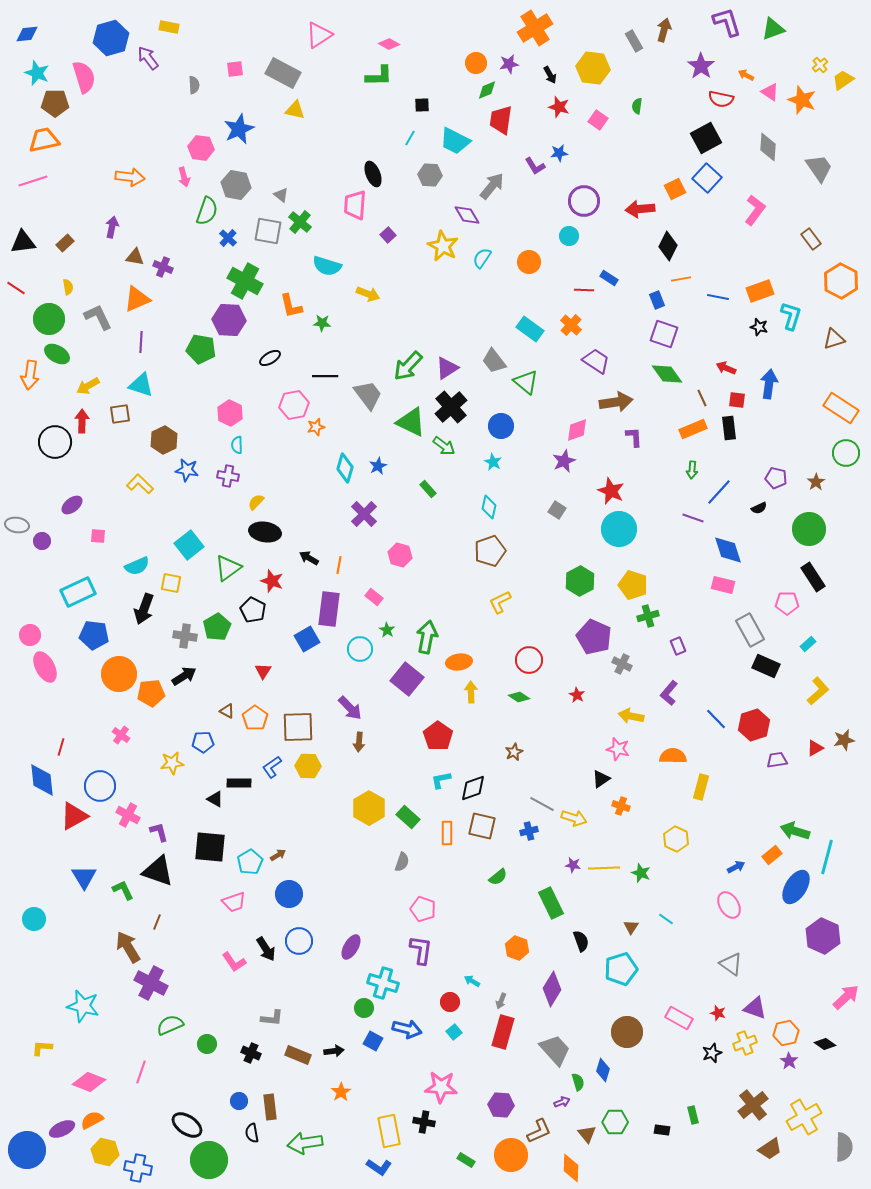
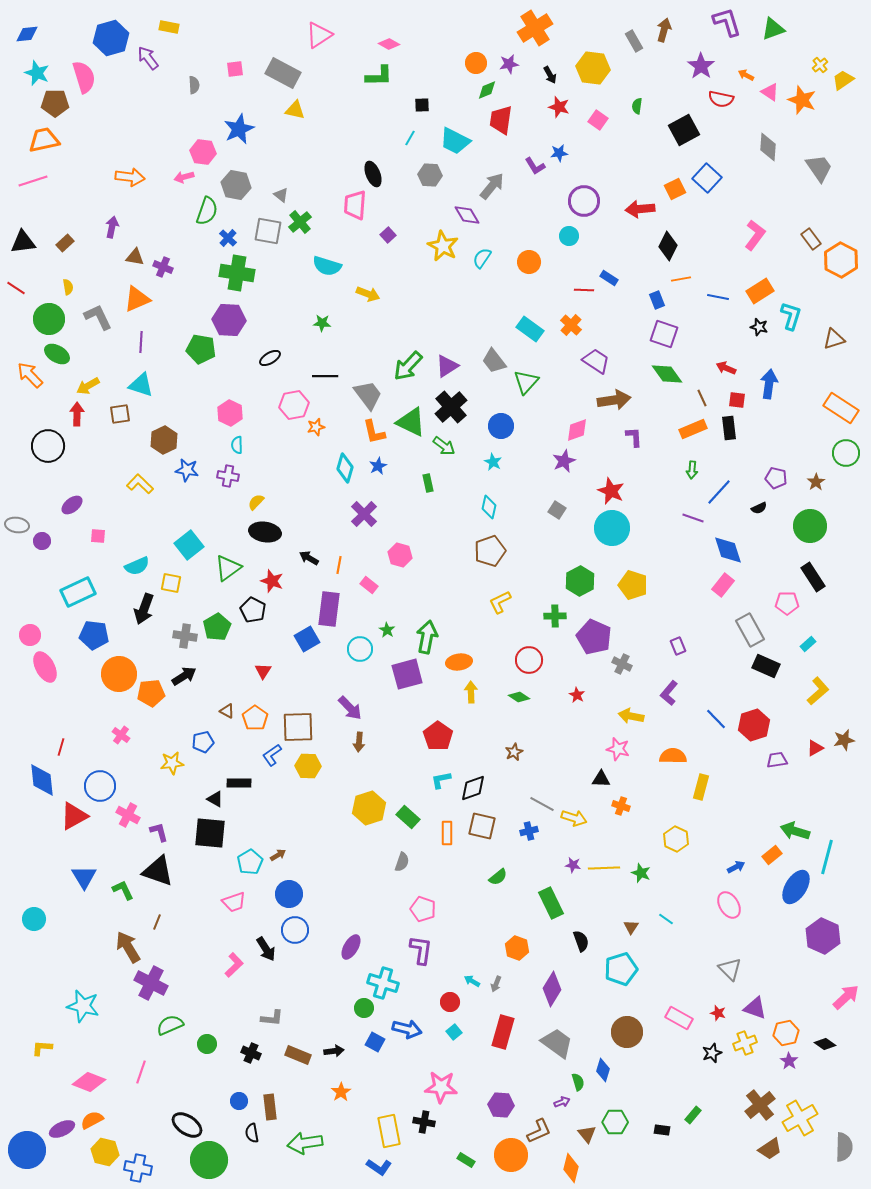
black square at (706, 138): moved 22 px left, 8 px up
pink hexagon at (201, 148): moved 2 px right, 4 px down
pink arrow at (184, 177): rotated 90 degrees clockwise
pink L-shape at (755, 210): moved 25 px down
green cross at (300, 222): rotated 10 degrees clockwise
green cross at (245, 281): moved 8 px left, 8 px up; rotated 20 degrees counterclockwise
orange hexagon at (841, 281): moved 21 px up
orange rectangle at (760, 291): rotated 12 degrees counterclockwise
orange L-shape at (291, 306): moved 83 px right, 126 px down
purple triangle at (447, 368): moved 2 px up
orange arrow at (30, 375): rotated 128 degrees clockwise
green triangle at (526, 382): rotated 32 degrees clockwise
brown arrow at (616, 402): moved 2 px left, 2 px up
red arrow at (82, 421): moved 5 px left, 7 px up
black circle at (55, 442): moved 7 px left, 4 px down
green rectangle at (428, 489): moved 6 px up; rotated 30 degrees clockwise
cyan circle at (619, 529): moved 7 px left, 1 px up
green circle at (809, 529): moved 1 px right, 3 px up
pink rectangle at (723, 585): rotated 65 degrees counterclockwise
pink rectangle at (374, 597): moved 5 px left, 12 px up
green cross at (648, 616): moved 93 px left; rotated 15 degrees clockwise
purple square at (407, 679): moved 5 px up; rotated 36 degrees clockwise
blue pentagon at (203, 742): rotated 10 degrees counterclockwise
blue L-shape at (272, 767): moved 12 px up
black triangle at (601, 779): rotated 36 degrees clockwise
yellow hexagon at (369, 808): rotated 12 degrees clockwise
black square at (210, 847): moved 14 px up
blue circle at (299, 941): moved 4 px left, 11 px up
pink L-shape at (234, 962): moved 3 px down; rotated 100 degrees counterclockwise
gray triangle at (731, 964): moved 1 px left, 5 px down; rotated 10 degrees clockwise
gray arrow at (501, 1001): moved 5 px left, 17 px up
blue square at (373, 1041): moved 2 px right, 1 px down
gray trapezoid at (555, 1050): moved 2 px right, 7 px up; rotated 12 degrees counterclockwise
brown cross at (753, 1105): moved 7 px right
green rectangle at (693, 1115): rotated 54 degrees clockwise
yellow cross at (804, 1117): moved 4 px left, 1 px down
orange diamond at (571, 1168): rotated 12 degrees clockwise
